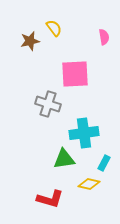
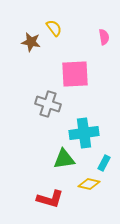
brown star: moved 1 px right, 1 px down; rotated 24 degrees clockwise
